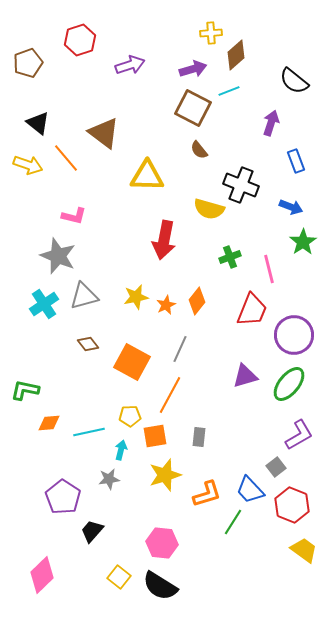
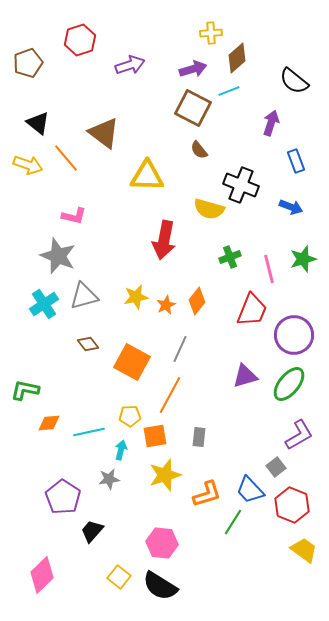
brown diamond at (236, 55): moved 1 px right, 3 px down
green star at (303, 242): moved 17 px down; rotated 16 degrees clockwise
